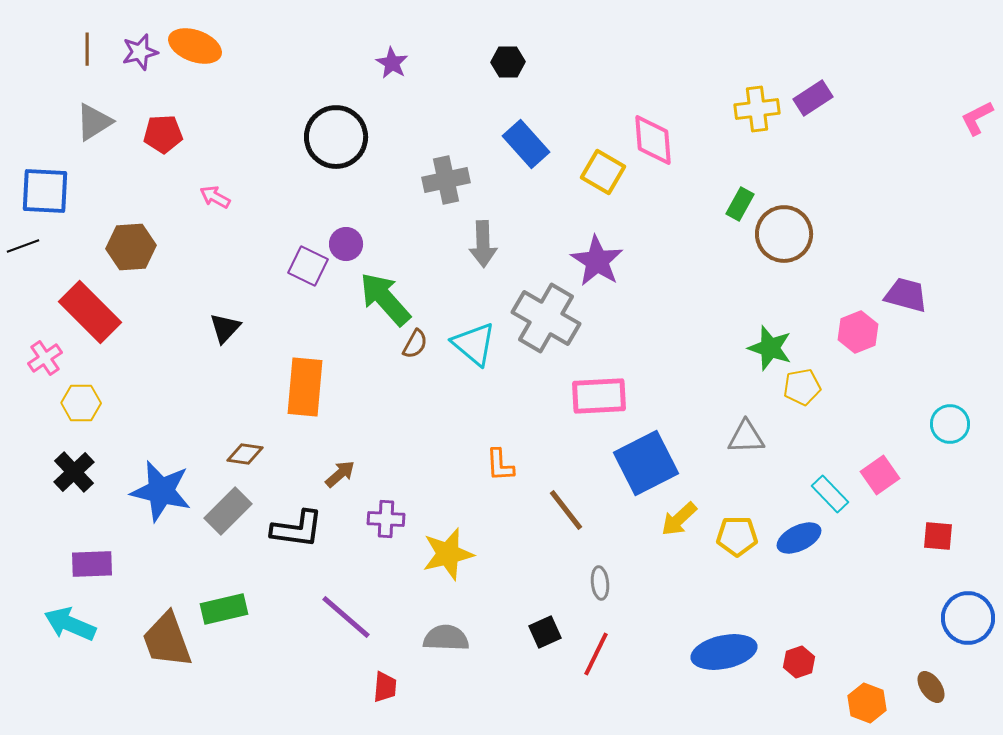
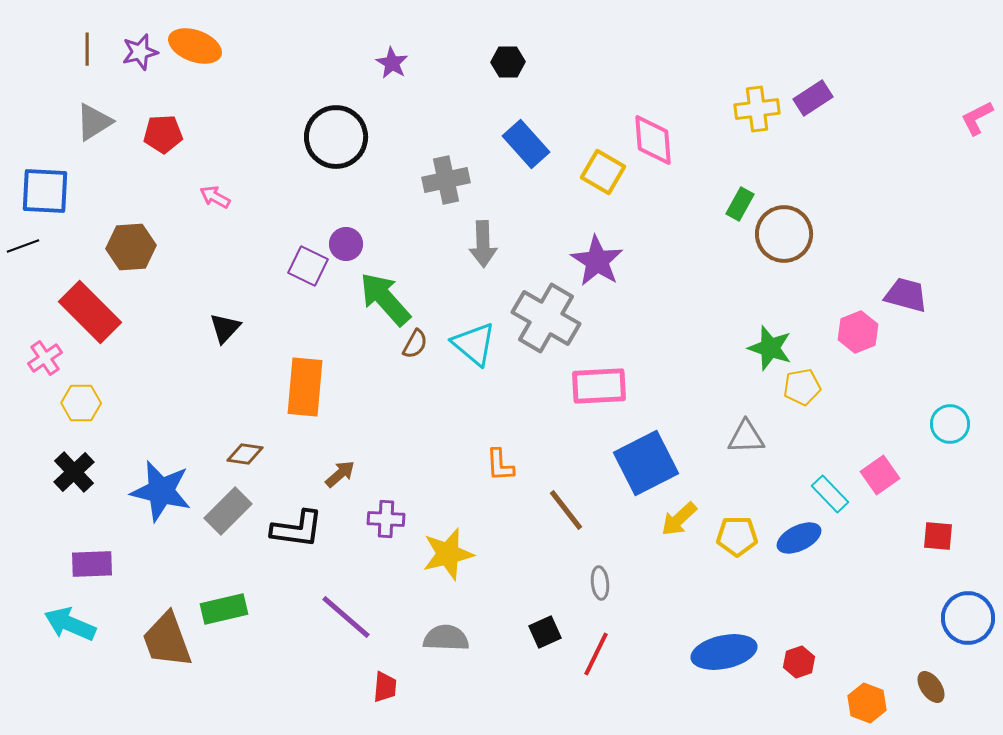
pink rectangle at (599, 396): moved 10 px up
